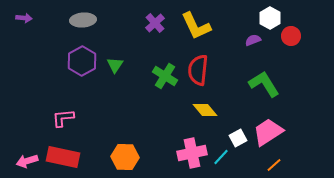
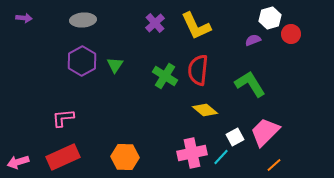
white hexagon: rotated 15 degrees clockwise
red circle: moved 2 px up
green L-shape: moved 14 px left
yellow diamond: rotated 10 degrees counterclockwise
pink trapezoid: moved 3 px left; rotated 12 degrees counterclockwise
white square: moved 3 px left, 1 px up
red rectangle: rotated 36 degrees counterclockwise
pink arrow: moved 9 px left, 1 px down
